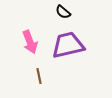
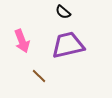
pink arrow: moved 8 px left, 1 px up
brown line: rotated 35 degrees counterclockwise
